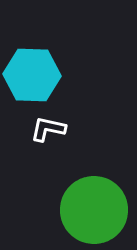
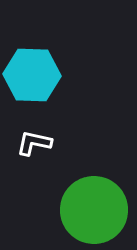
white L-shape: moved 14 px left, 14 px down
